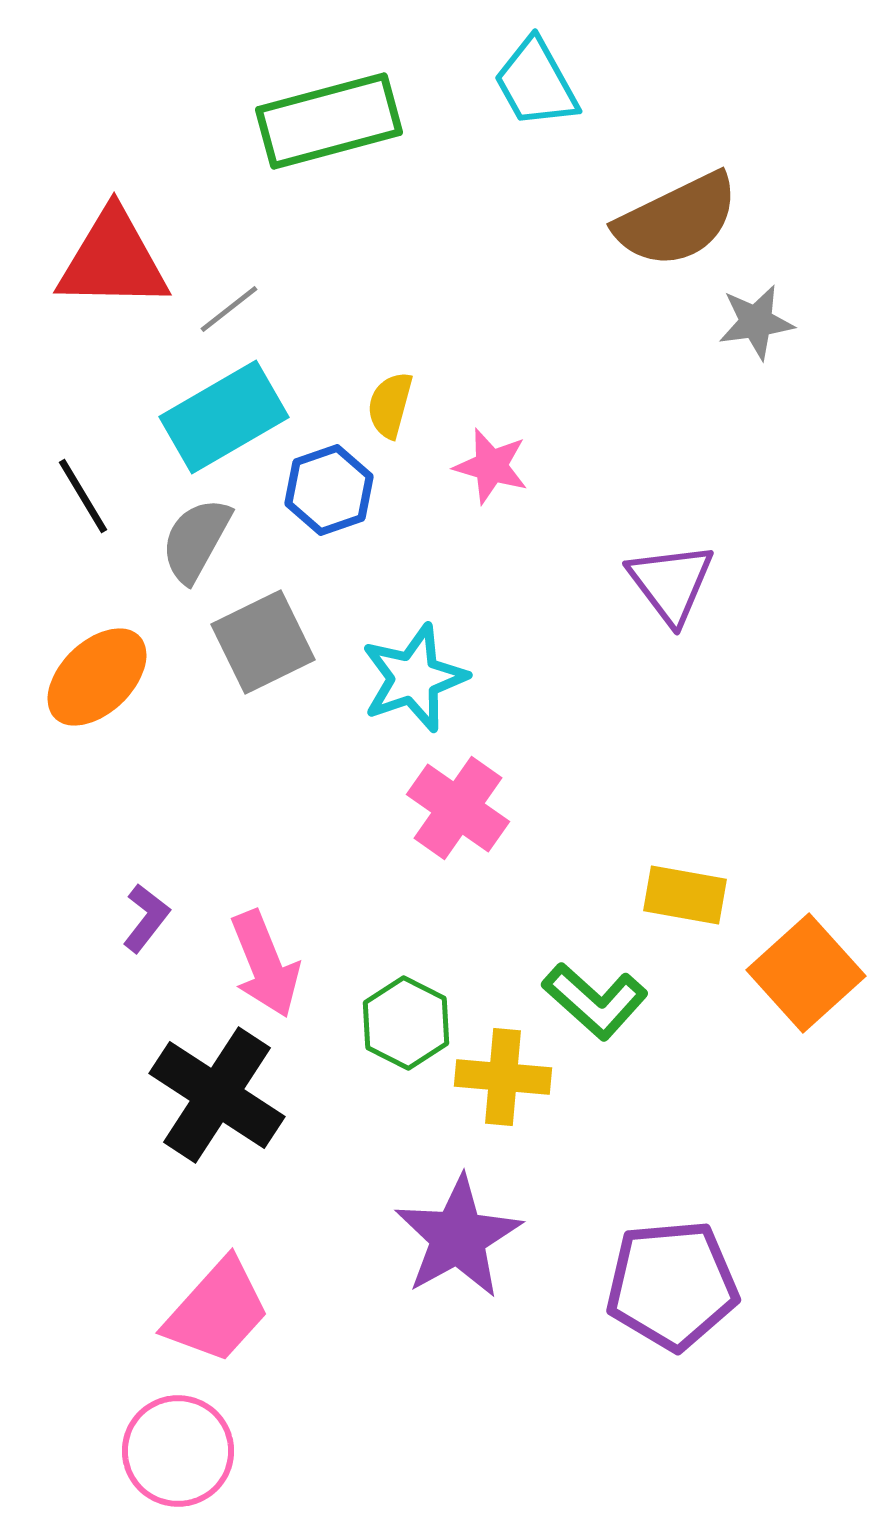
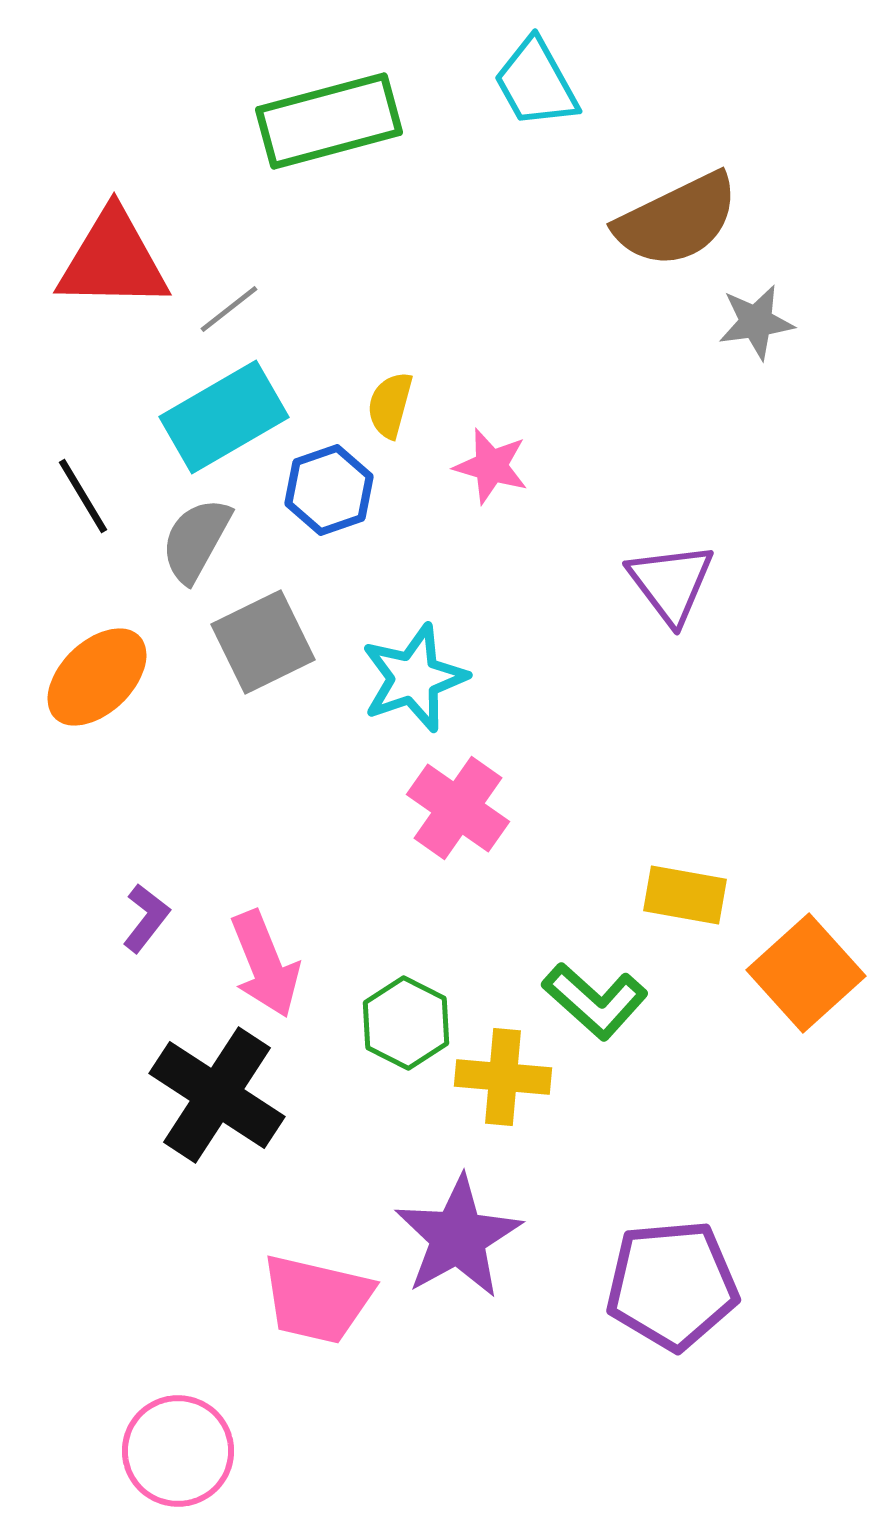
pink trapezoid: moved 100 px right, 12 px up; rotated 61 degrees clockwise
